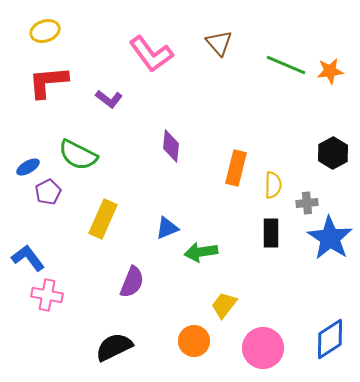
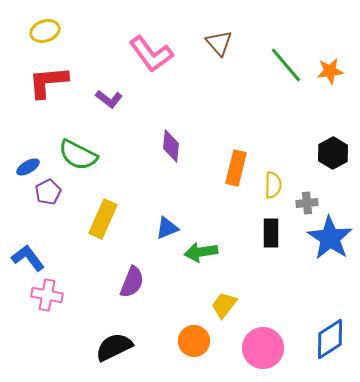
green line: rotated 27 degrees clockwise
